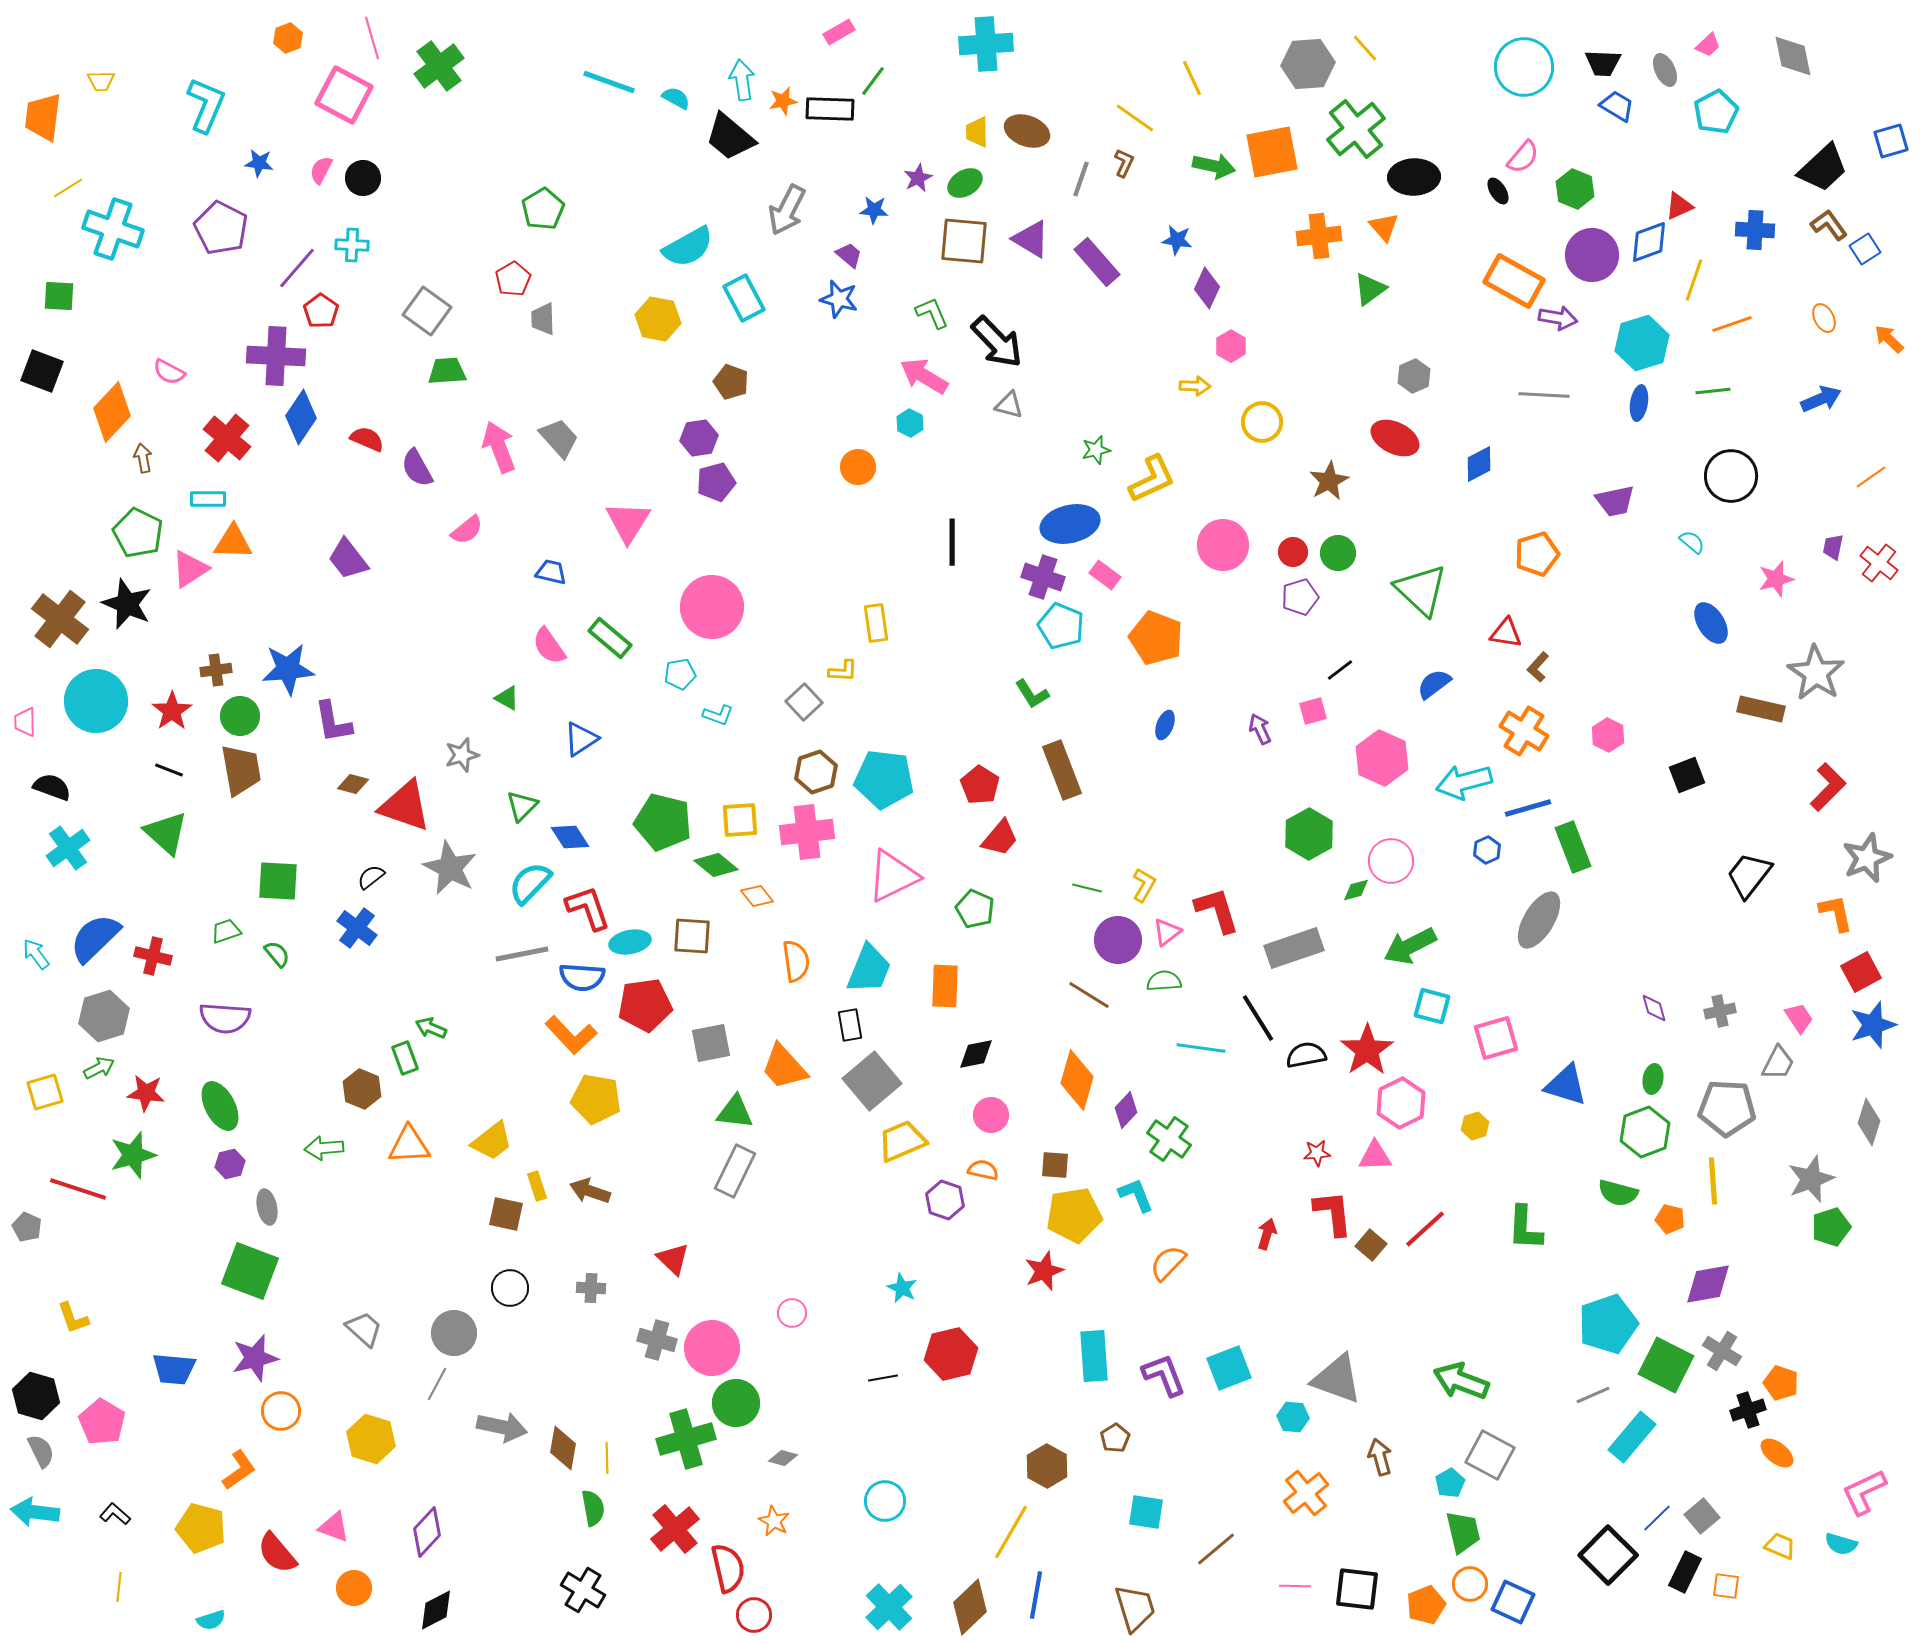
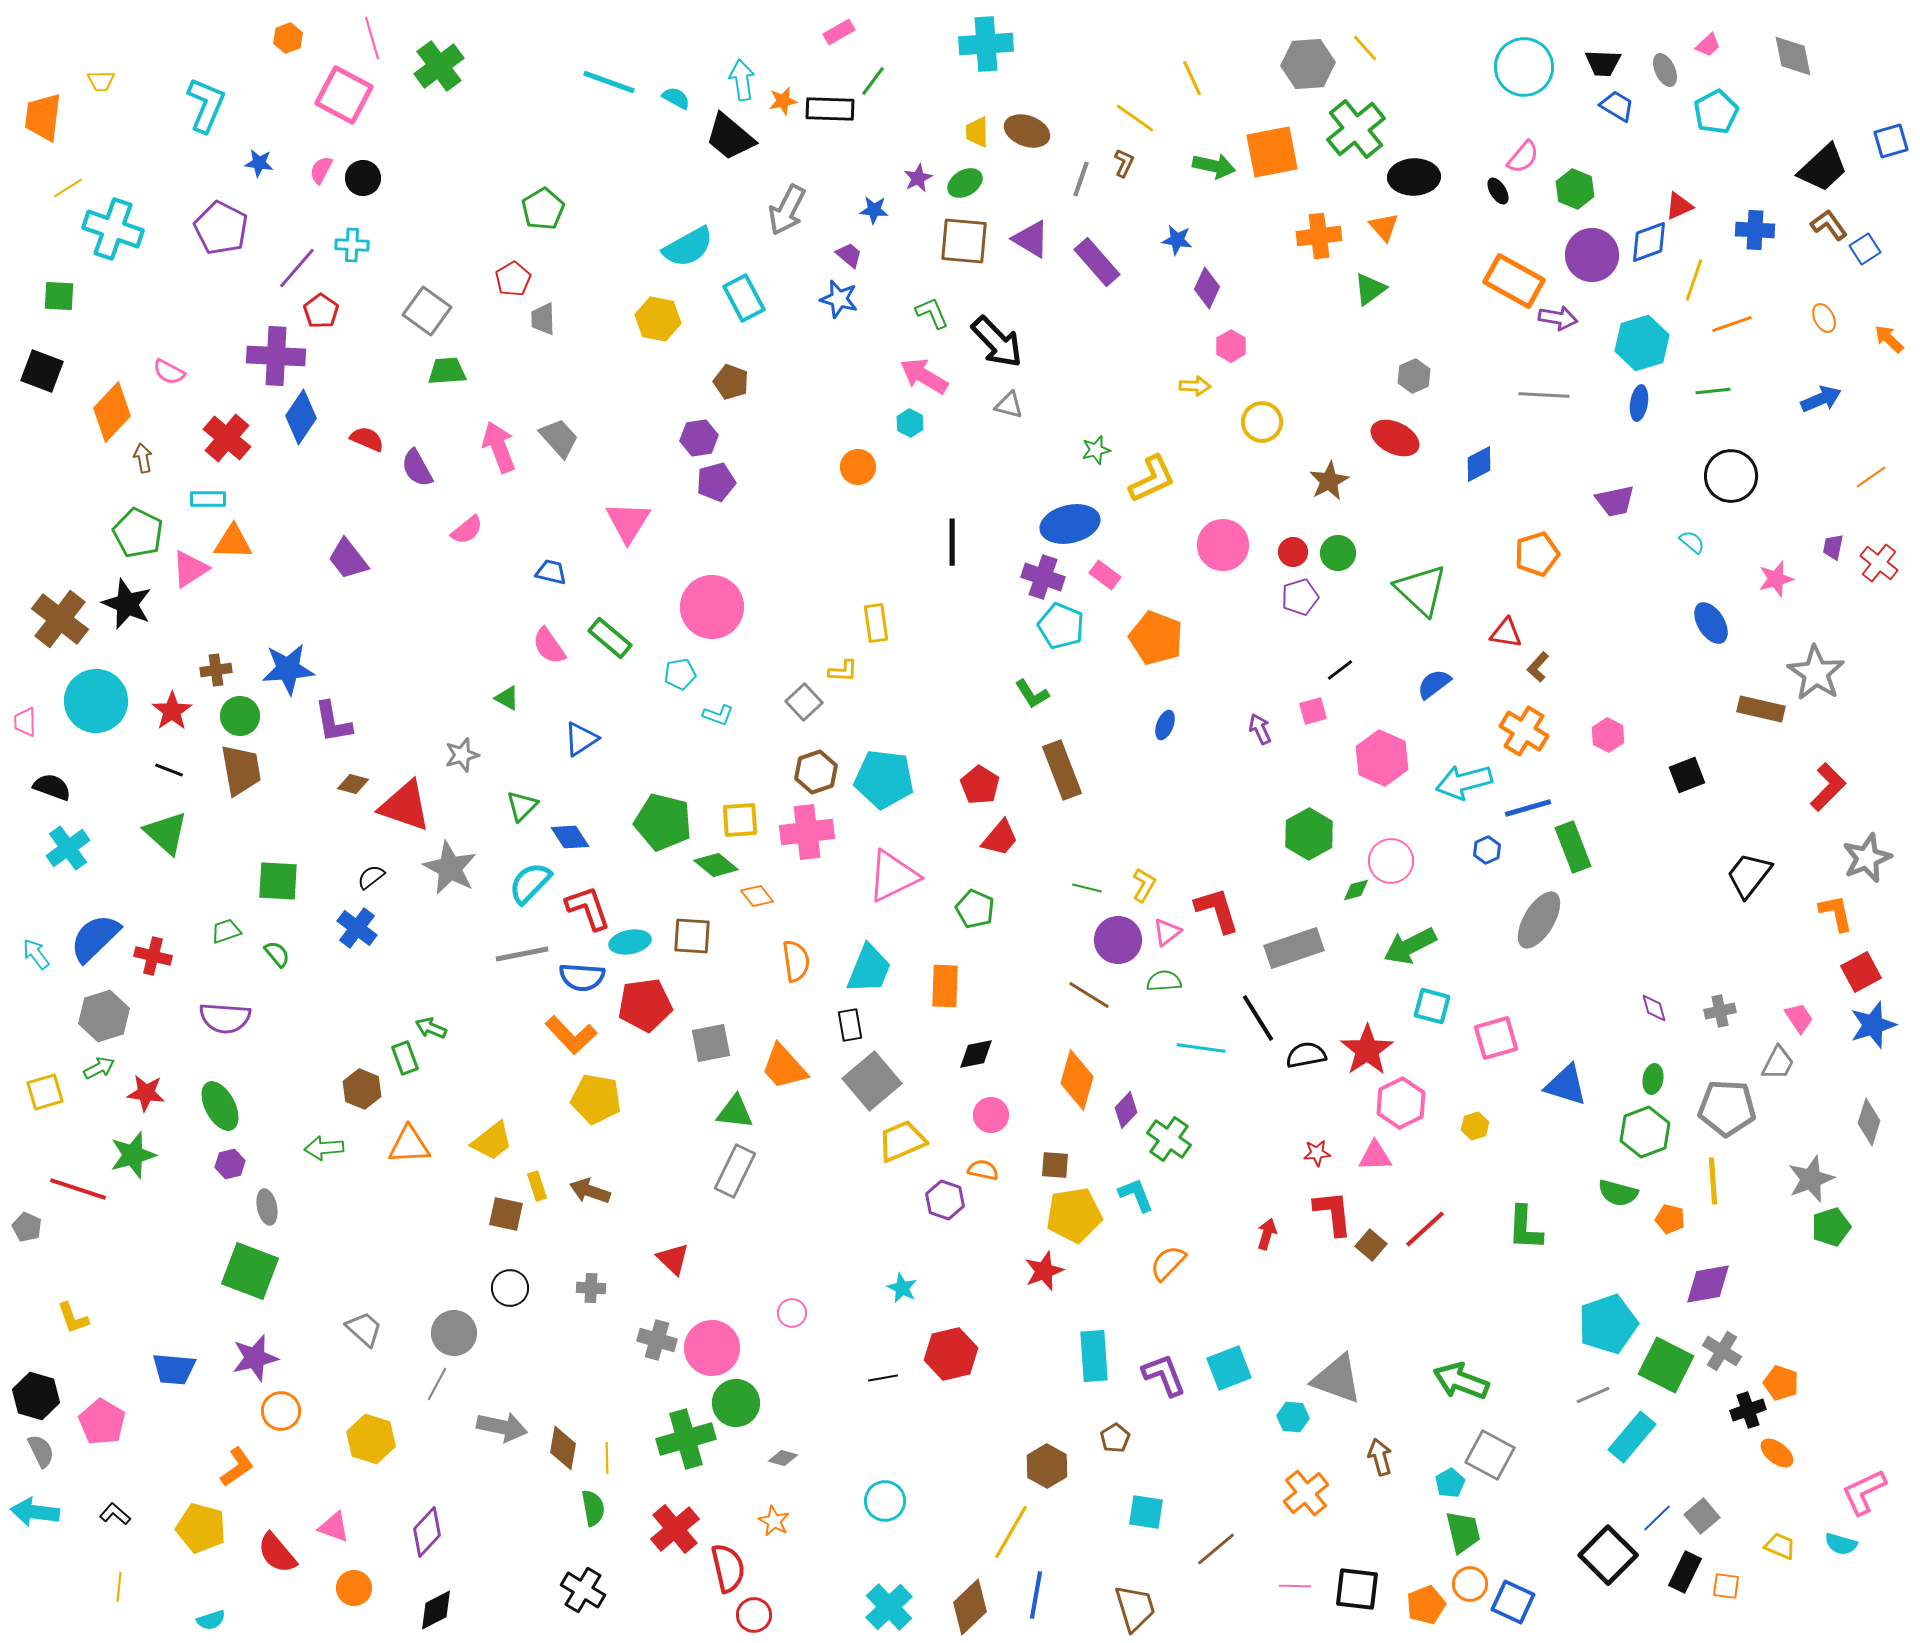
orange L-shape at (239, 1470): moved 2 px left, 3 px up
